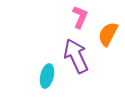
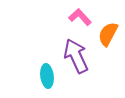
pink L-shape: rotated 65 degrees counterclockwise
cyan ellipse: rotated 20 degrees counterclockwise
